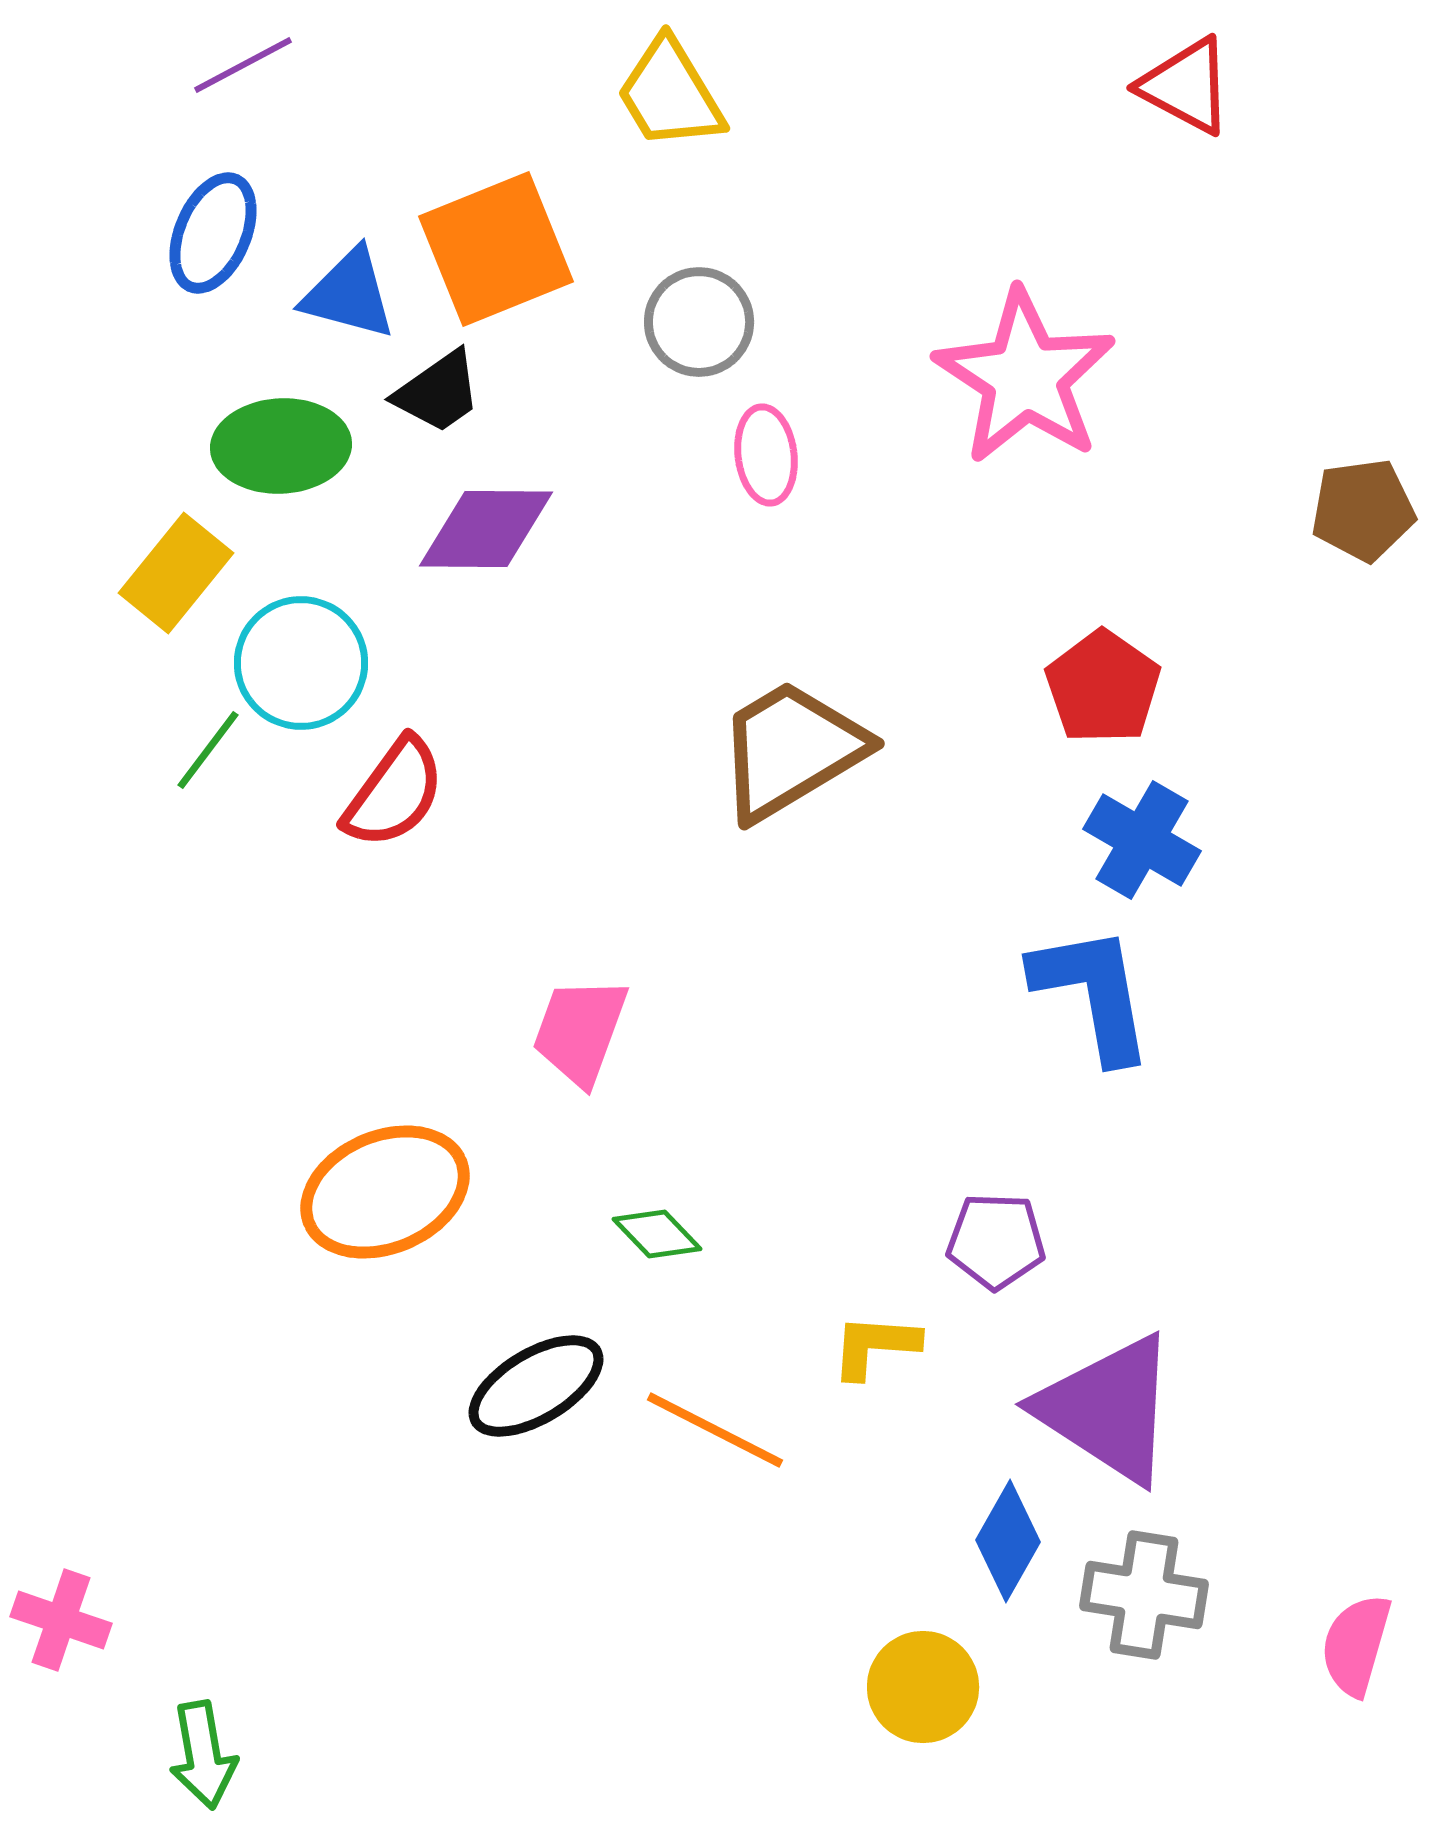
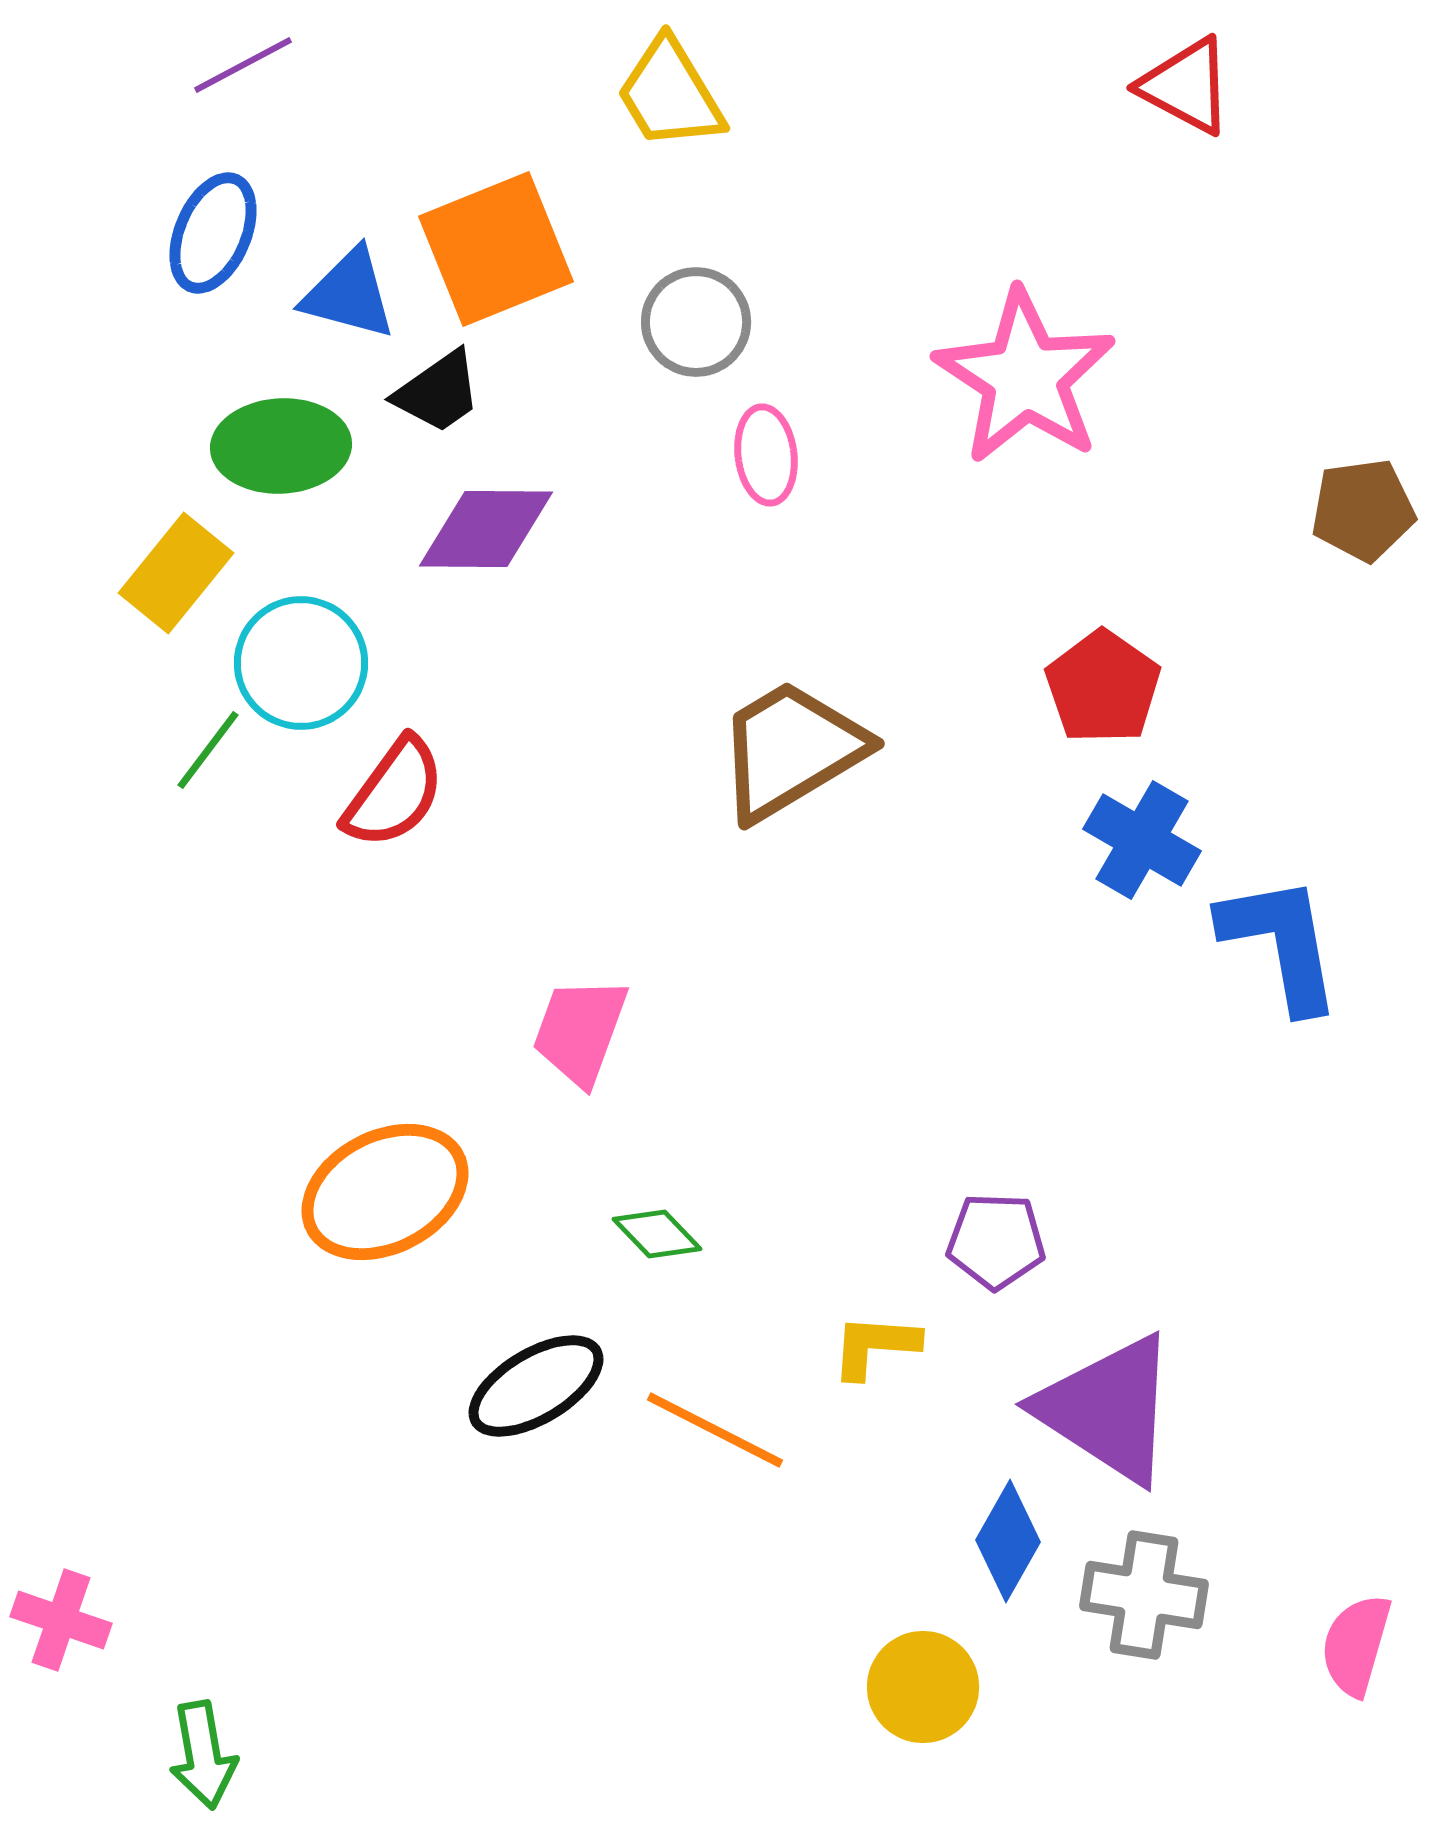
gray circle: moved 3 px left
blue L-shape: moved 188 px right, 50 px up
orange ellipse: rotated 4 degrees counterclockwise
